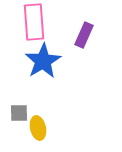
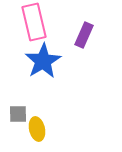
pink rectangle: rotated 9 degrees counterclockwise
gray square: moved 1 px left, 1 px down
yellow ellipse: moved 1 px left, 1 px down
